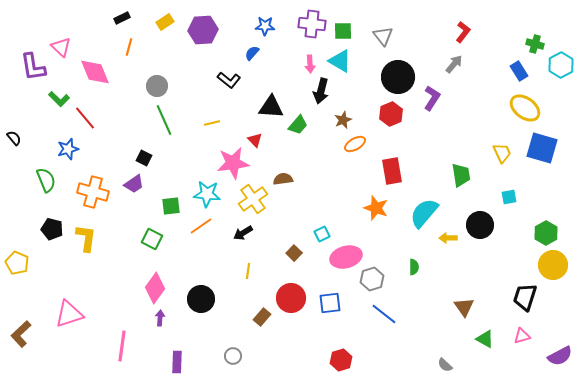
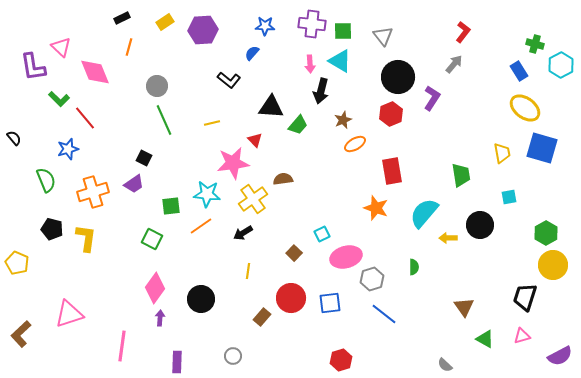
yellow trapezoid at (502, 153): rotated 15 degrees clockwise
orange cross at (93, 192): rotated 32 degrees counterclockwise
